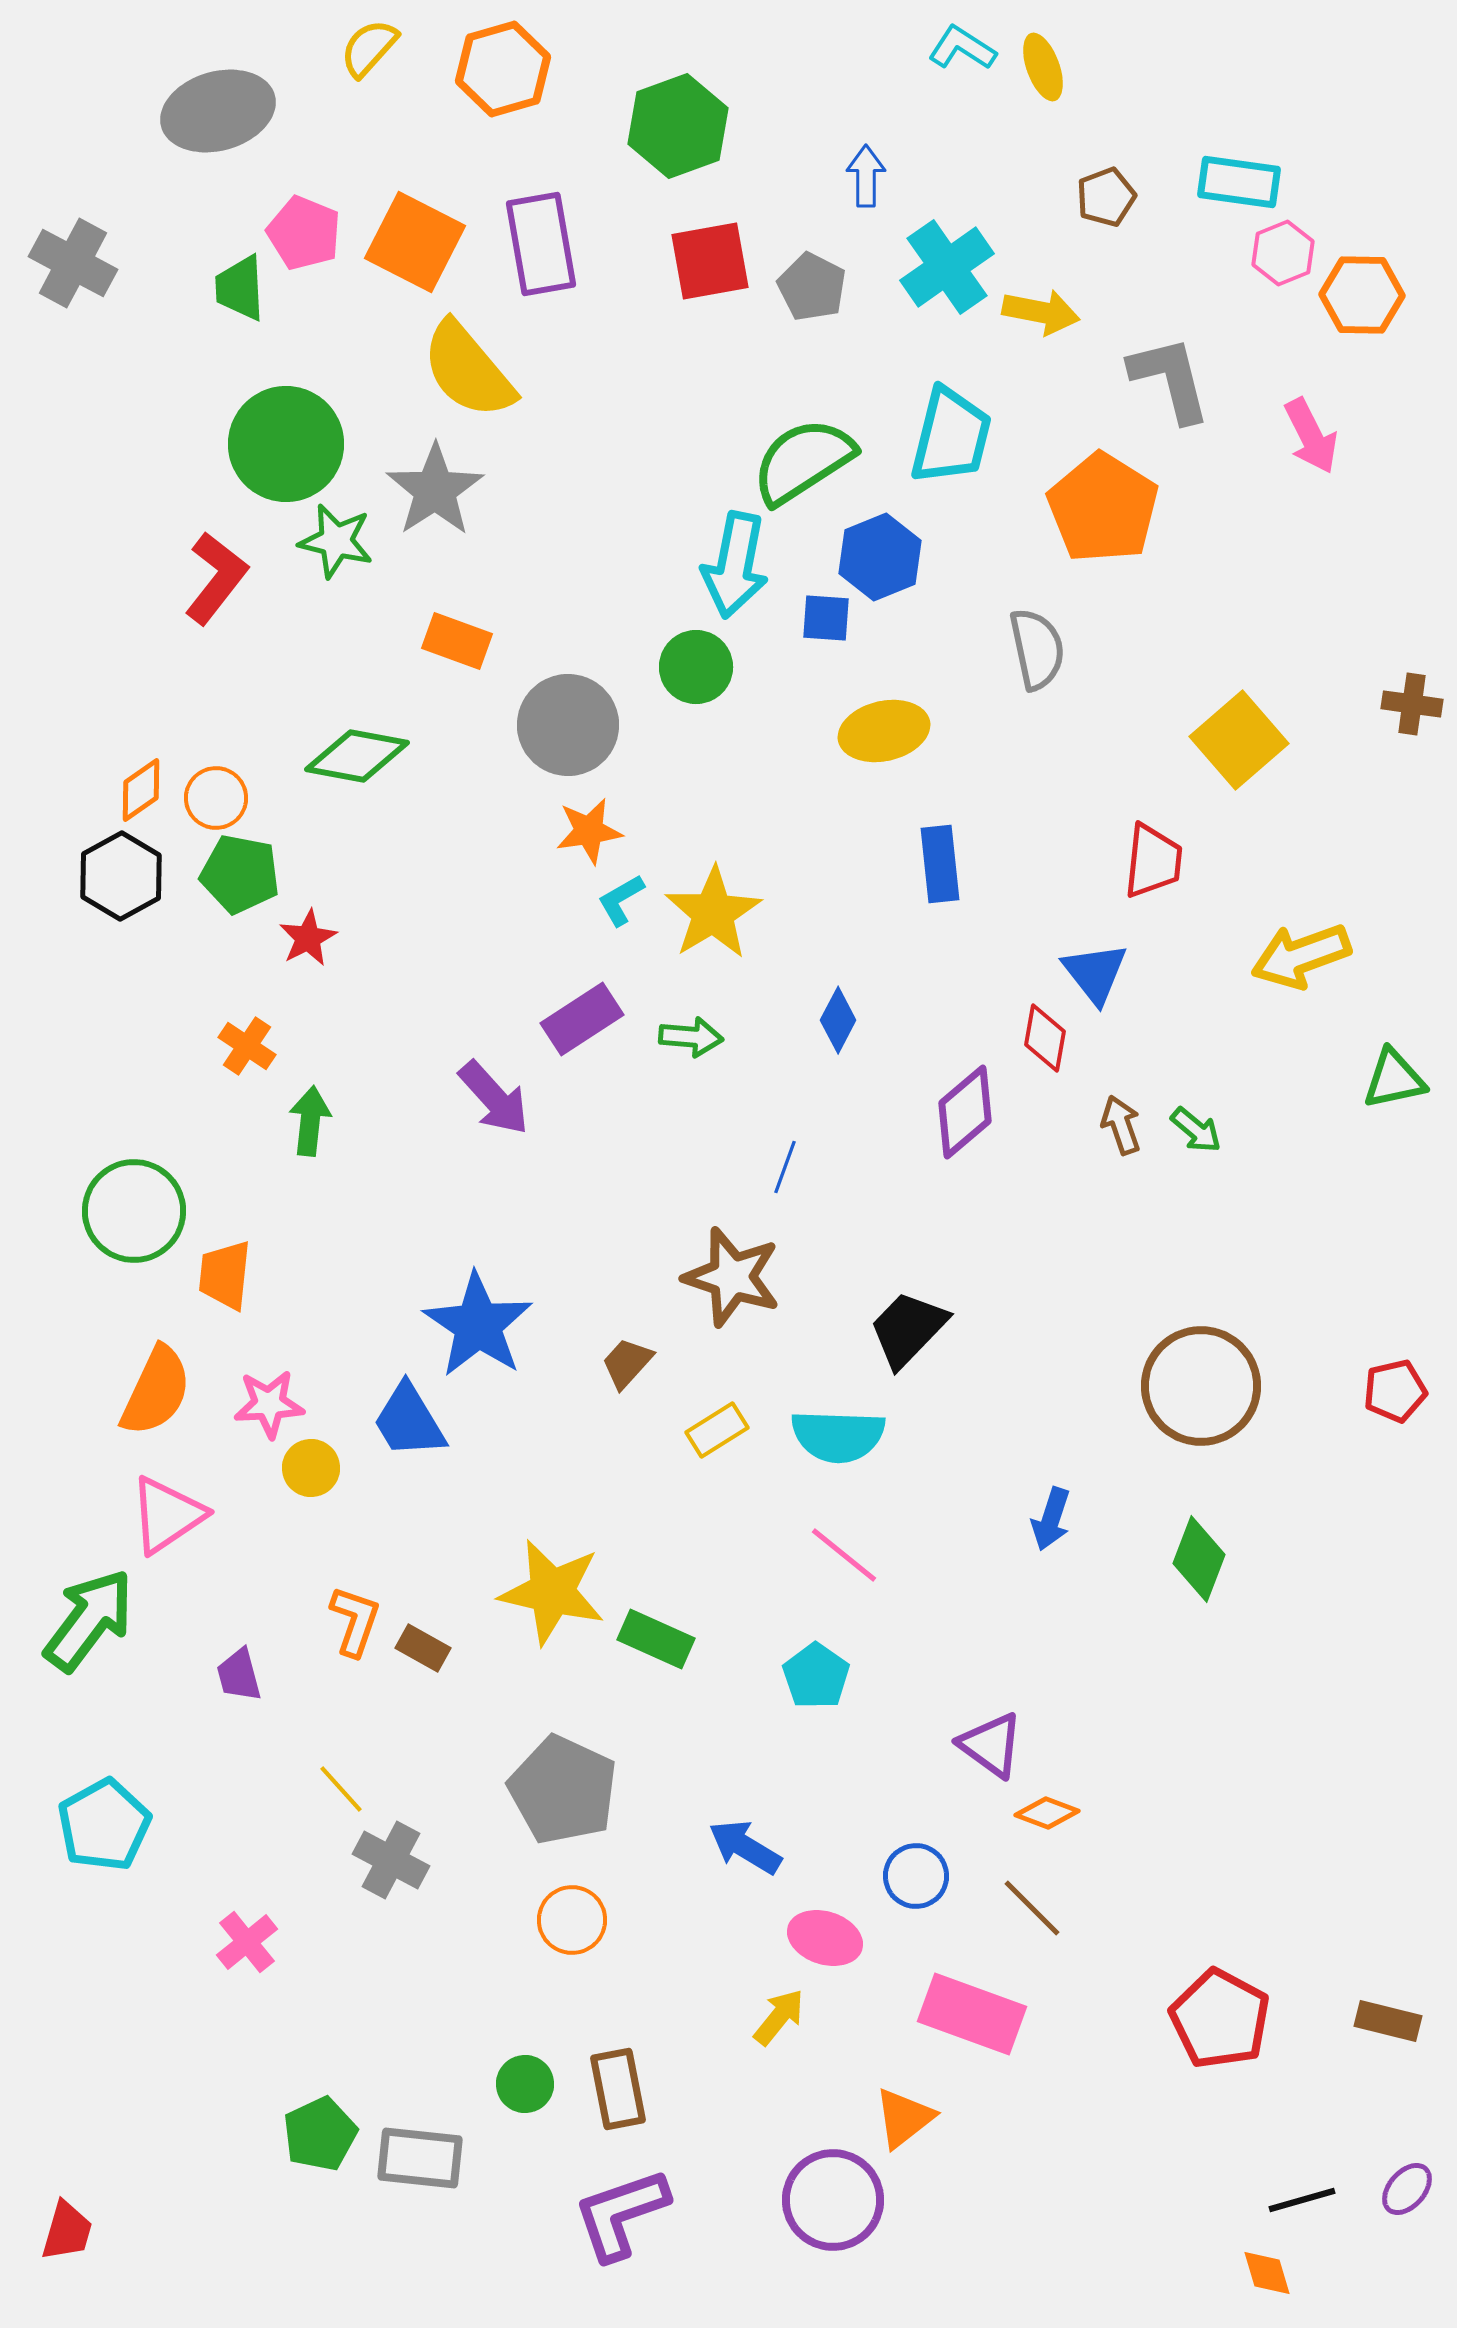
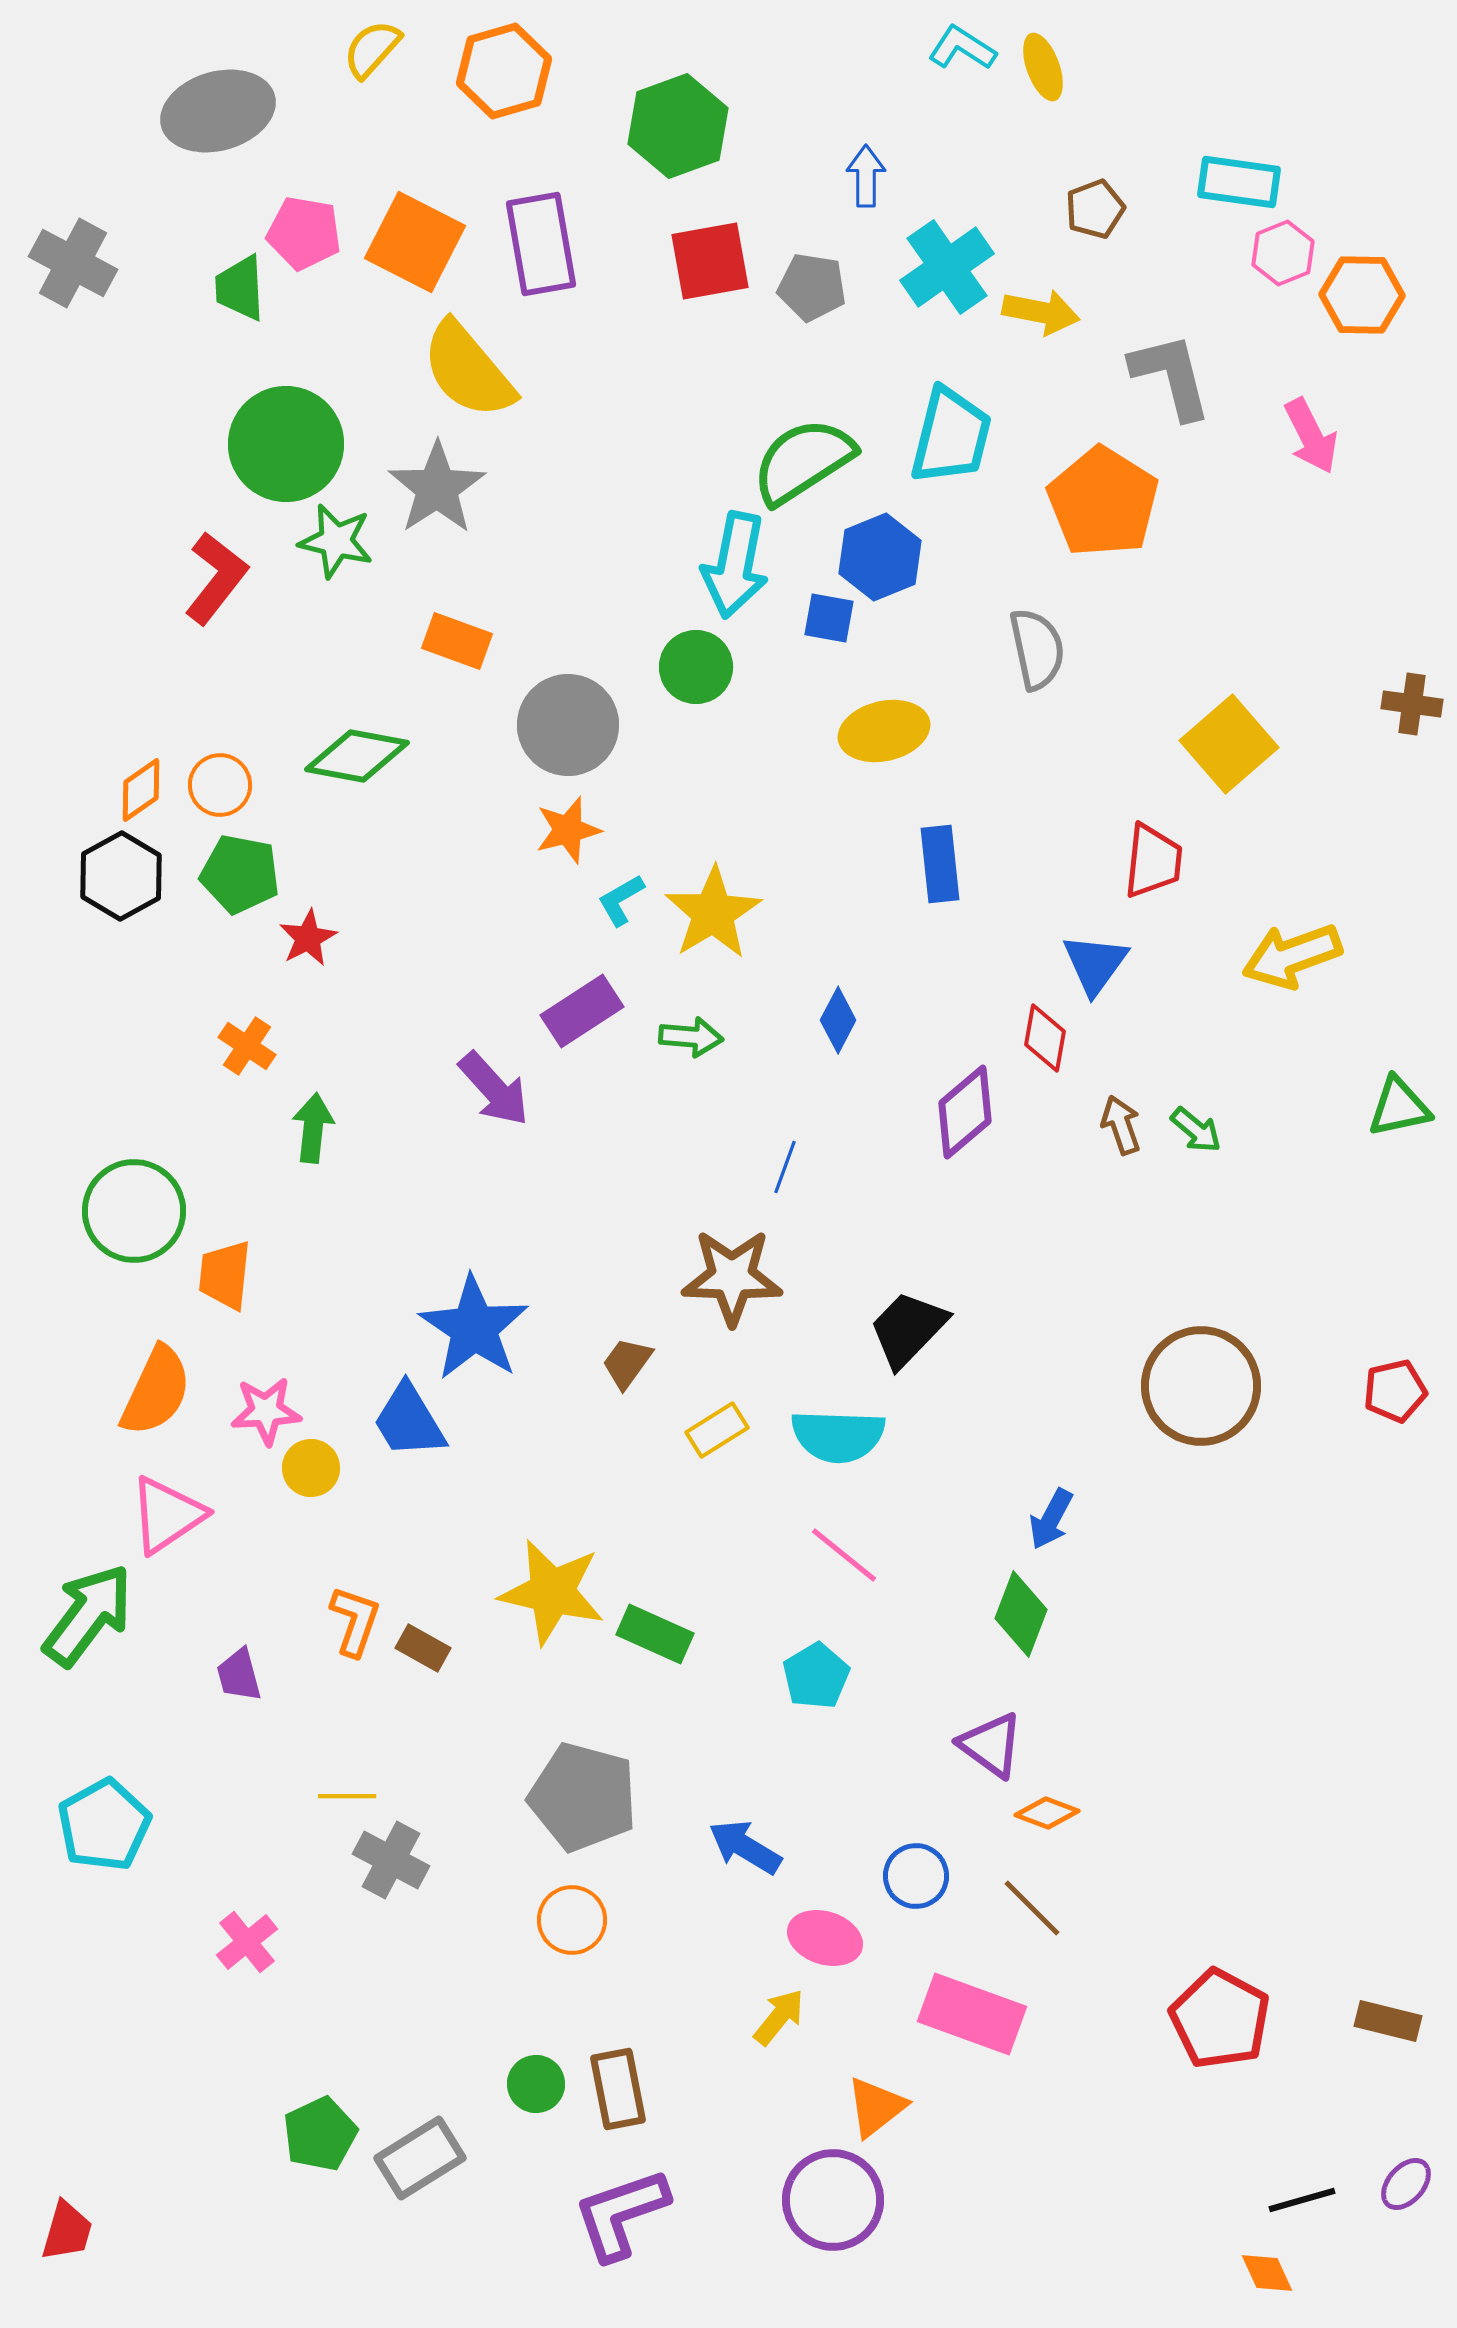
yellow semicircle at (369, 48): moved 3 px right, 1 px down
orange hexagon at (503, 69): moved 1 px right, 2 px down
brown pentagon at (1106, 197): moved 11 px left, 12 px down
pink pentagon at (304, 233): rotated 12 degrees counterclockwise
gray pentagon at (812, 287): rotated 18 degrees counterclockwise
gray L-shape at (1170, 379): moved 1 px right, 3 px up
gray star at (435, 490): moved 2 px right, 2 px up
orange pentagon at (1103, 508): moved 6 px up
blue square at (826, 618): moved 3 px right; rotated 6 degrees clockwise
yellow square at (1239, 740): moved 10 px left, 4 px down
orange circle at (216, 798): moved 4 px right, 13 px up
orange star at (589, 831): moved 21 px left, 1 px up; rotated 6 degrees counterclockwise
yellow arrow at (1301, 956): moved 9 px left
blue triangle at (1095, 973): moved 9 px up; rotated 14 degrees clockwise
purple rectangle at (582, 1019): moved 8 px up
green triangle at (1394, 1079): moved 5 px right, 28 px down
purple arrow at (494, 1098): moved 9 px up
green arrow at (310, 1121): moved 3 px right, 7 px down
brown star at (732, 1277): rotated 16 degrees counterclockwise
blue star at (478, 1325): moved 4 px left, 3 px down
brown trapezoid at (627, 1363): rotated 6 degrees counterclockwise
pink star at (269, 1404): moved 3 px left, 7 px down
blue arrow at (1051, 1519): rotated 10 degrees clockwise
green diamond at (1199, 1559): moved 178 px left, 55 px down
green arrow at (89, 1620): moved 1 px left, 5 px up
green rectangle at (656, 1639): moved 1 px left, 5 px up
cyan pentagon at (816, 1676): rotated 6 degrees clockwise
yellow line at (341, 1789): moved 6 px right, 7 px down; rotated 48 degrees counterclockwise
gray pentagon at (563, 1790): moved 20 px right, 7 px down; rotated 10 degrees counterclockwise
green circle at (525, 2084): moved 11 px right
orange triangle at (904, 2118): moved 28 px left, 11 px up
gray rectangle at (420, 2158): rotated 38 degrees counterclockwise
purple ellipse at (1407, 2189): moved 1 px left, 5 px up
orange diamond at (1267, 2273): rotated 8 degrees counterclockwise
